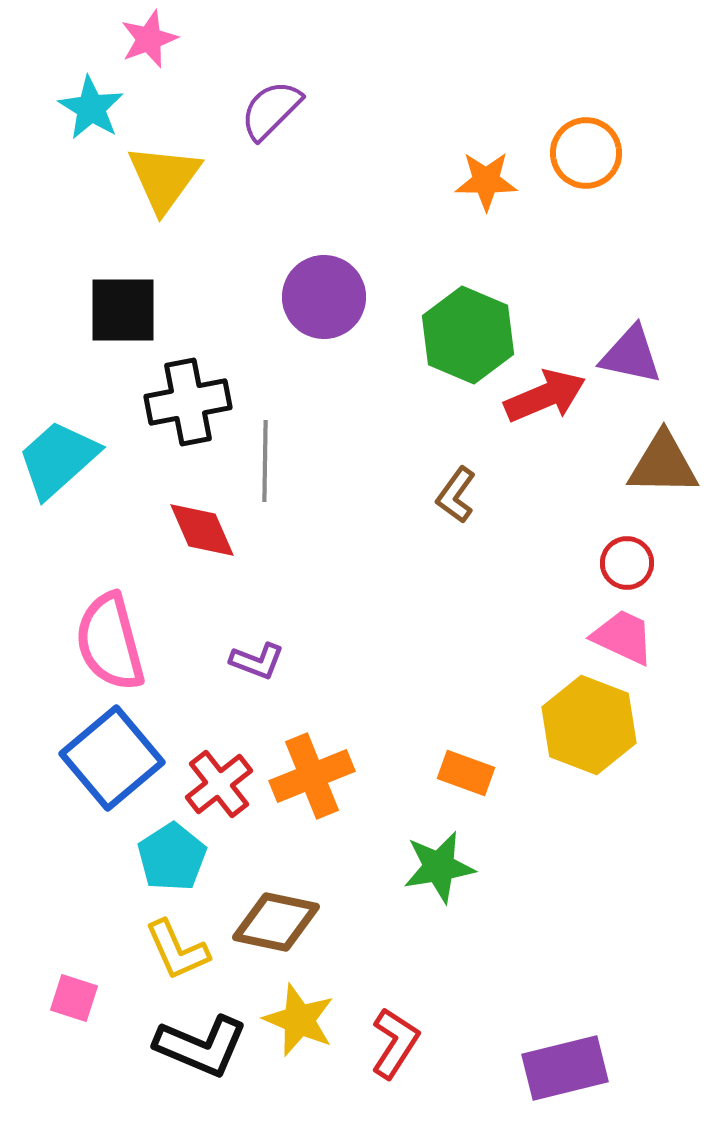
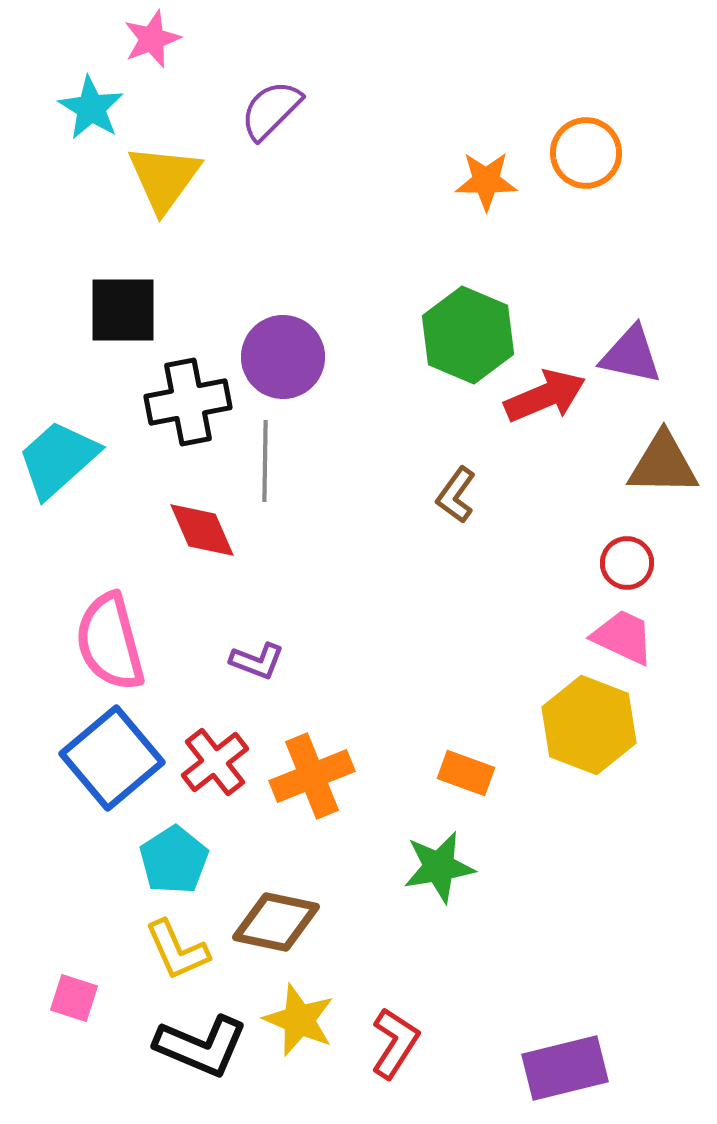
pink star: moved 3 px right
purple circle: moved 41 px left, 60 px down
red cross: moved 4 px left, 22 px up
cyan pentagon: moved 2 px right, 3 px down
